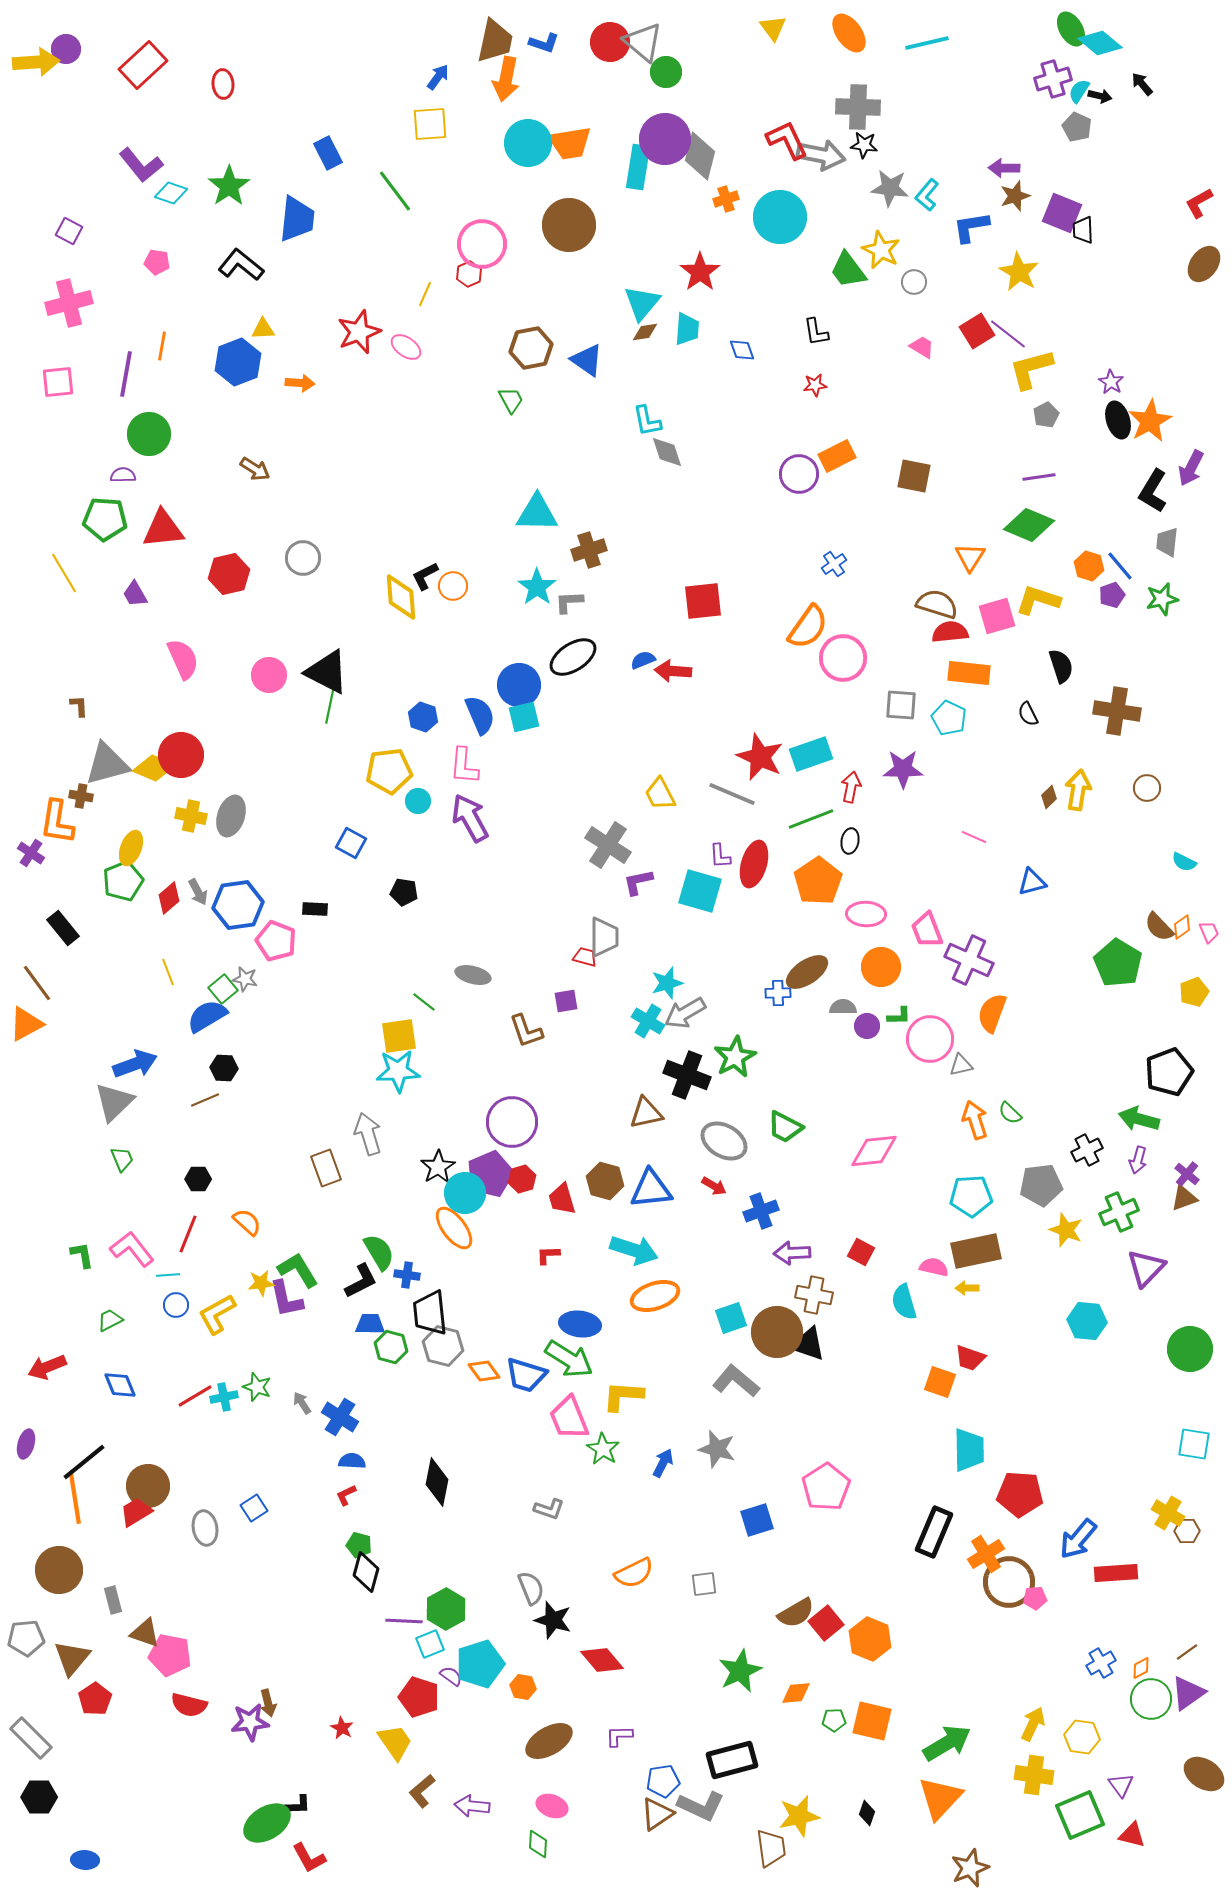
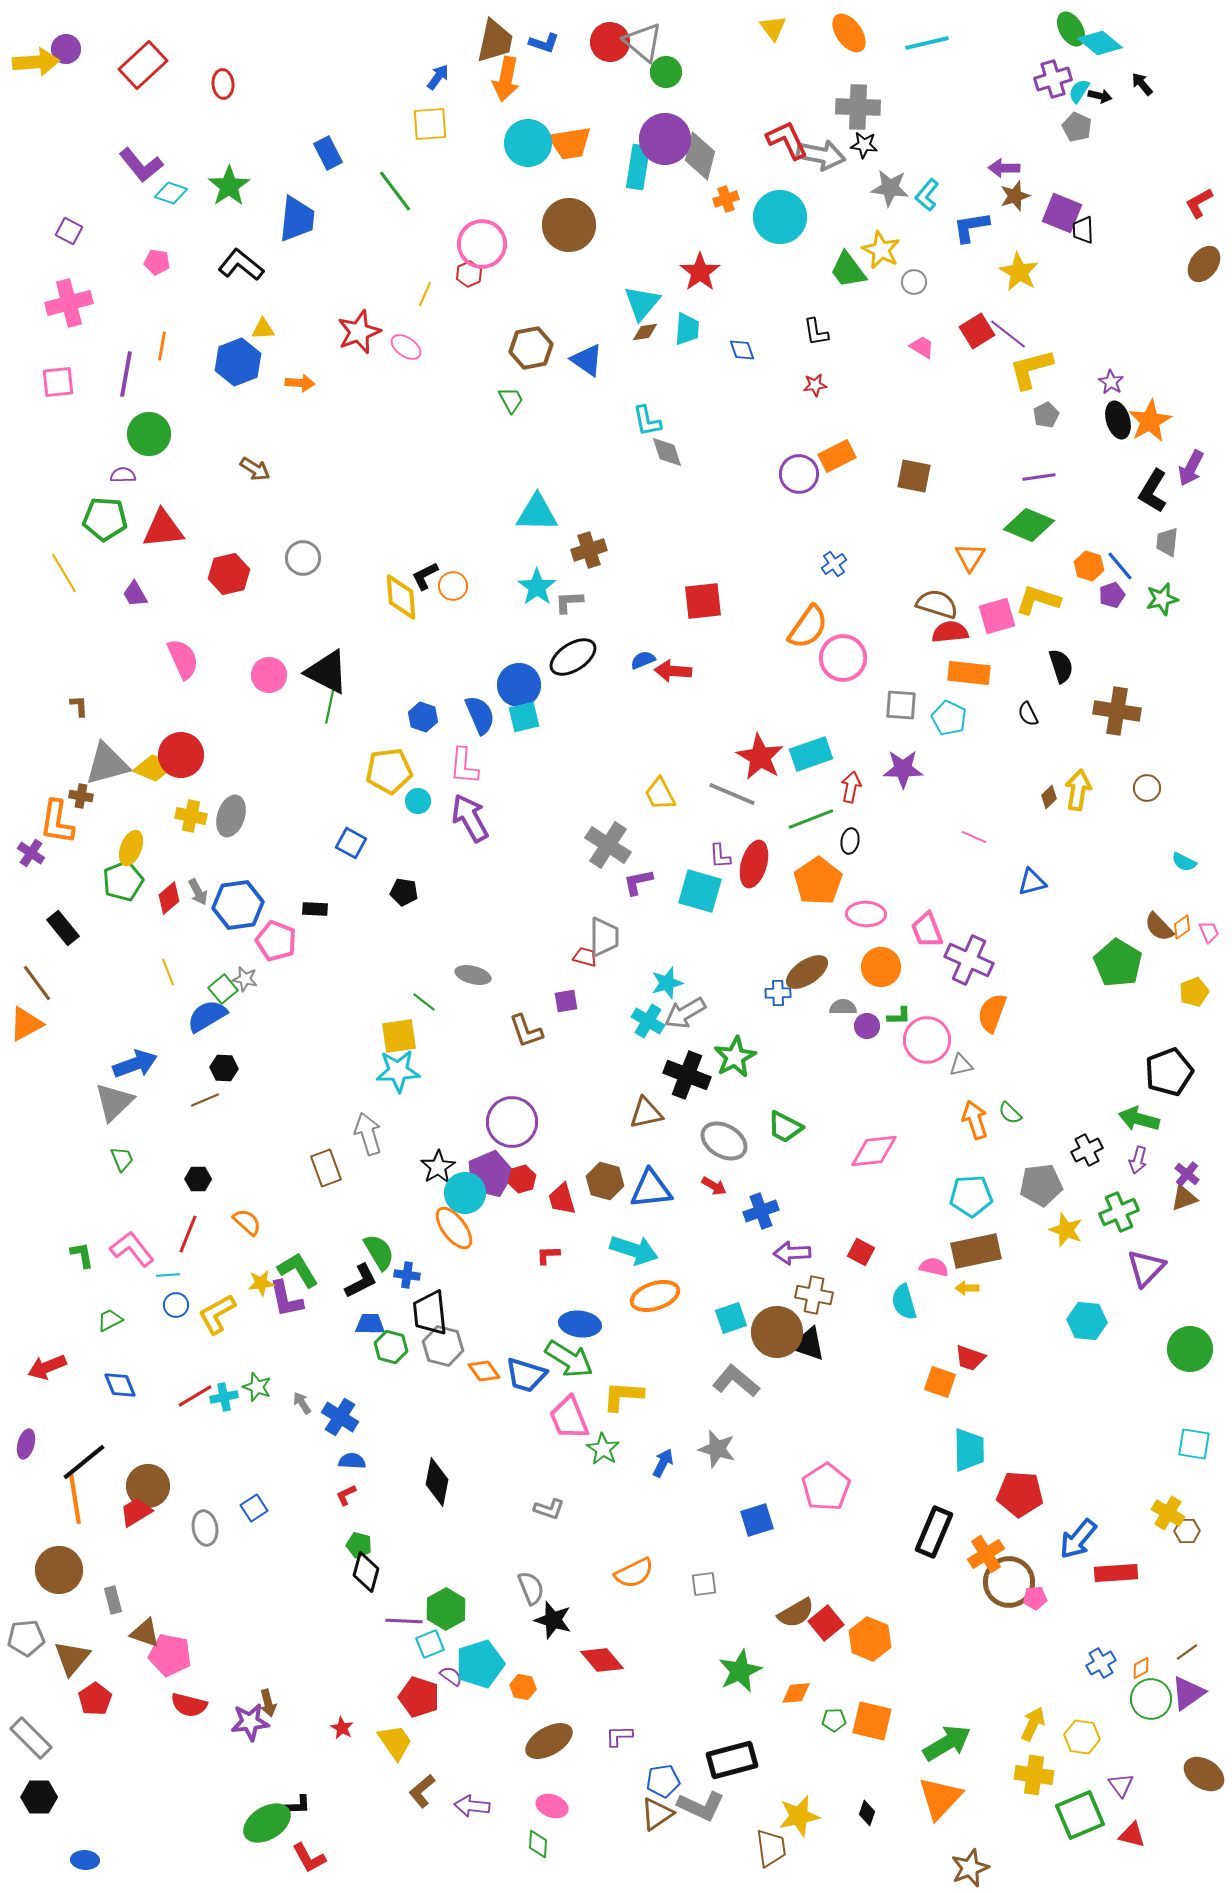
red star at (760, 757): rotated 6 degrees clockwise
pink circle at (930, 1039): moved 3 px left, 1 px down
